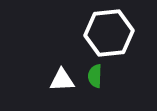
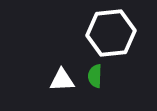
white hexagon: moved 2 px right
